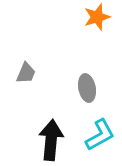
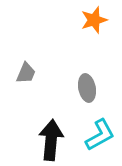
orange star: moved 3 px left, 3 px down
